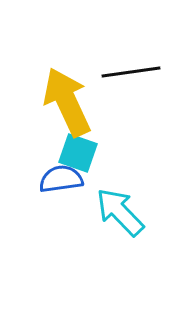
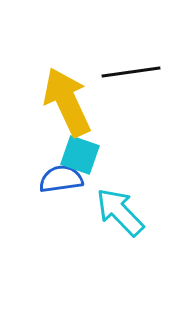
cyan square: moved 2 px right, 2 px down
